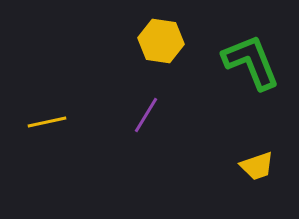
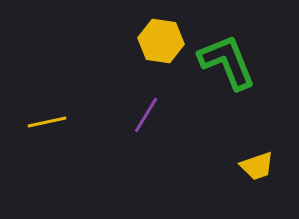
green L-shape: moved 24 px left
